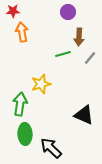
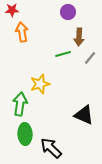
red star: moved 1 px left, 1 px up
yellow star: moved 1 px left
